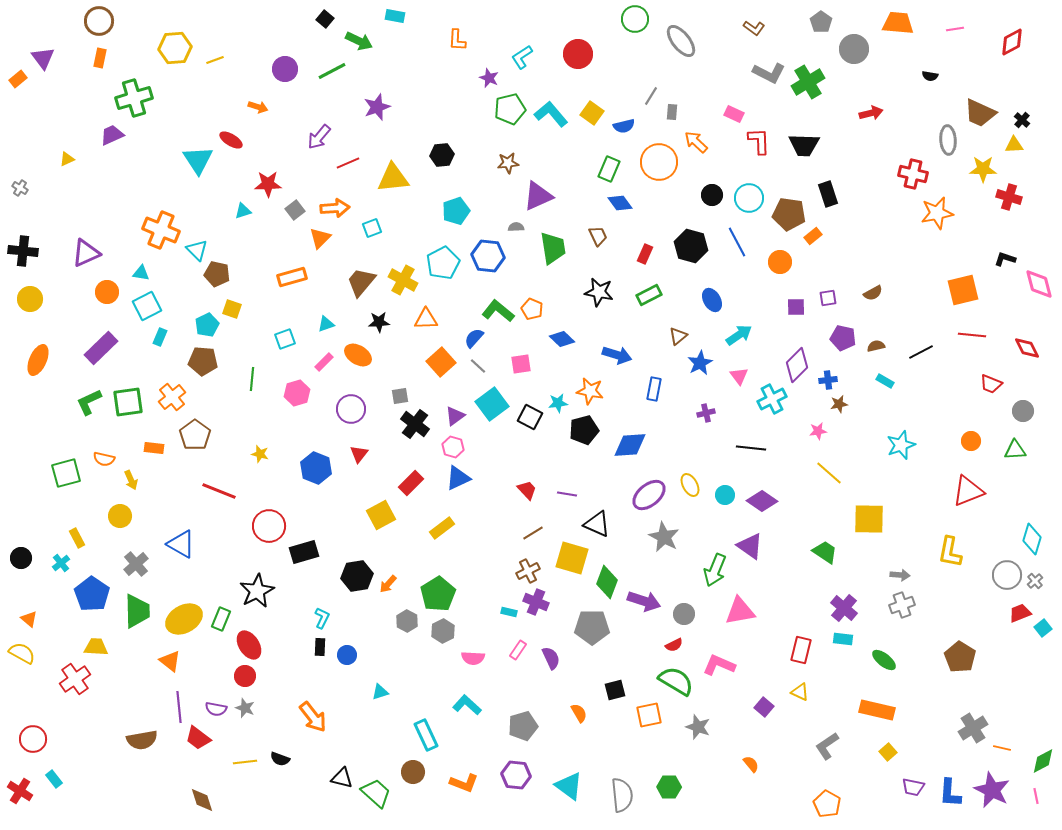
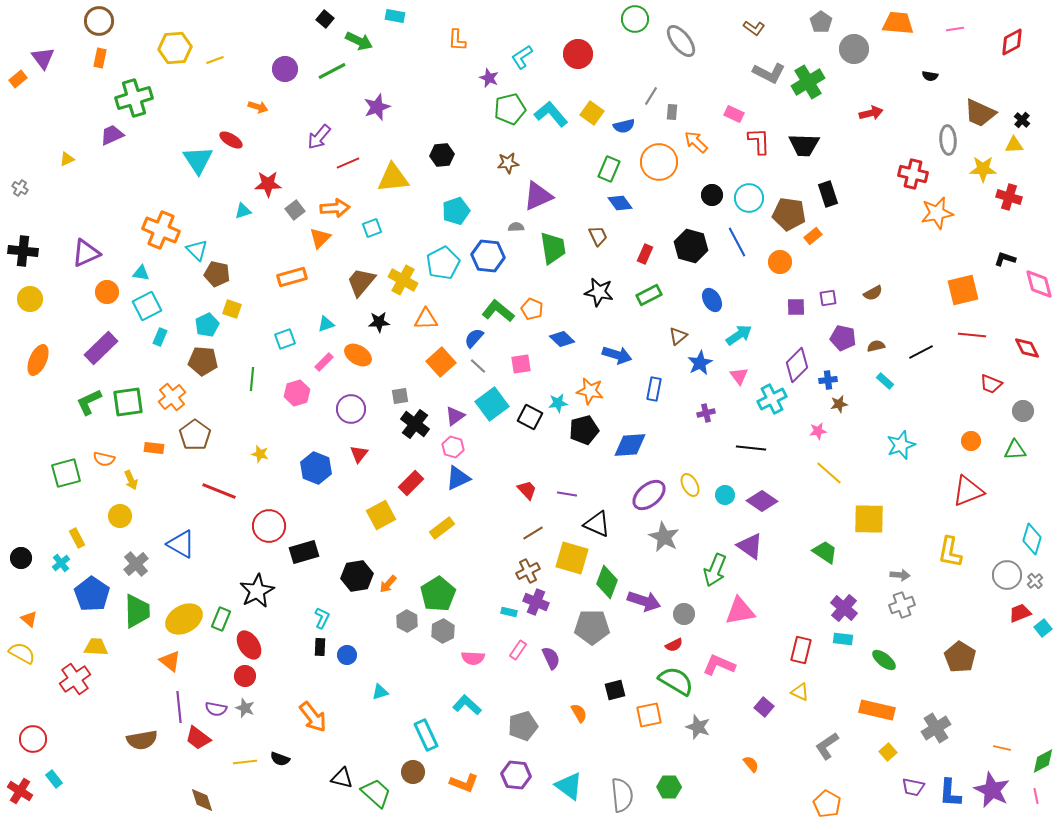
cyan rectangle at (885, 381): rotated 12 degrees clockwise
gray cross at (973, 728): moved 37 px left
